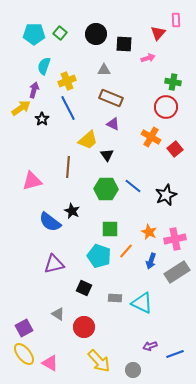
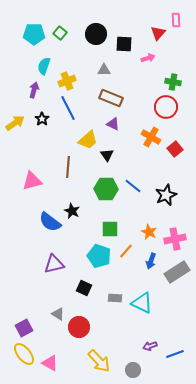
yellow arrow at (21, 108): moved 6 px left, 15 px down
red circle at (84, 327): moved 5 px left
